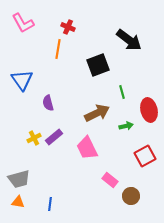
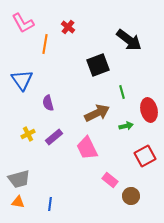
red cross: rotated 16 degrees clockwise
orange line: moved 13 px left, 5 px up
yellow cross: moved 6 px left, 4 px up
